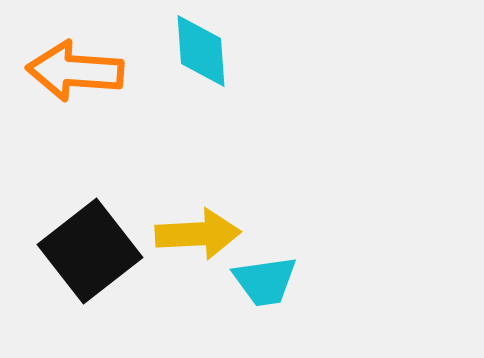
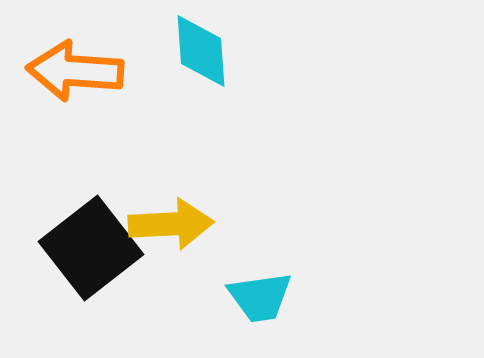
yellow arrow: moved 27 px left, 10 px up
black square: moved 1 px right, 3 px up
cyan trapezoid: moved 5 px left, 16 px down
